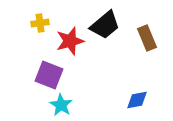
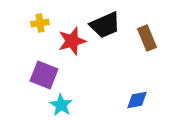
black trapezoid: rotated 16 degrees clockwise
red star: moved 2 px right
purple square: moved 5 px left
